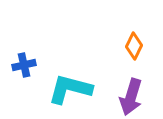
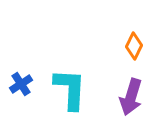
blue cross: moved 3 px left, 19 px down; rotated 20 degrees counterclockwise
cyan L-shape: rotated 78 degrees clockwise
